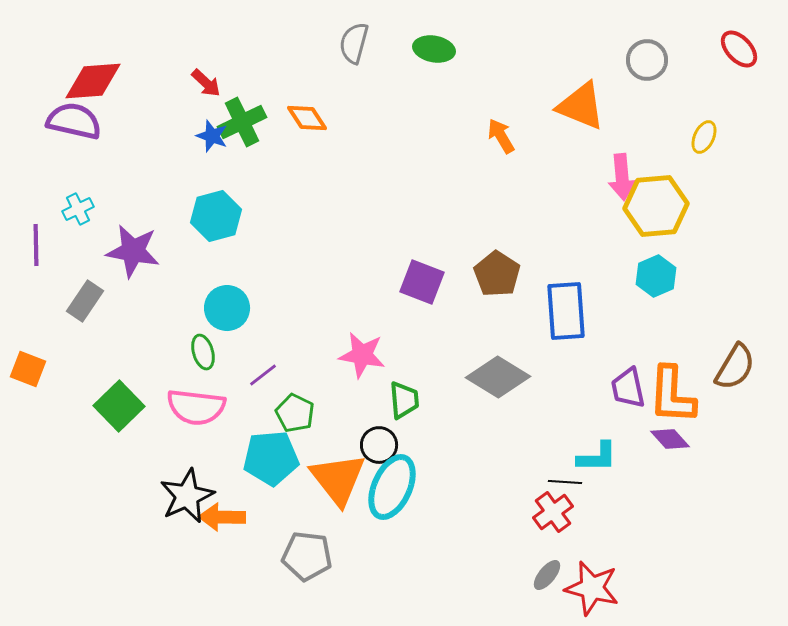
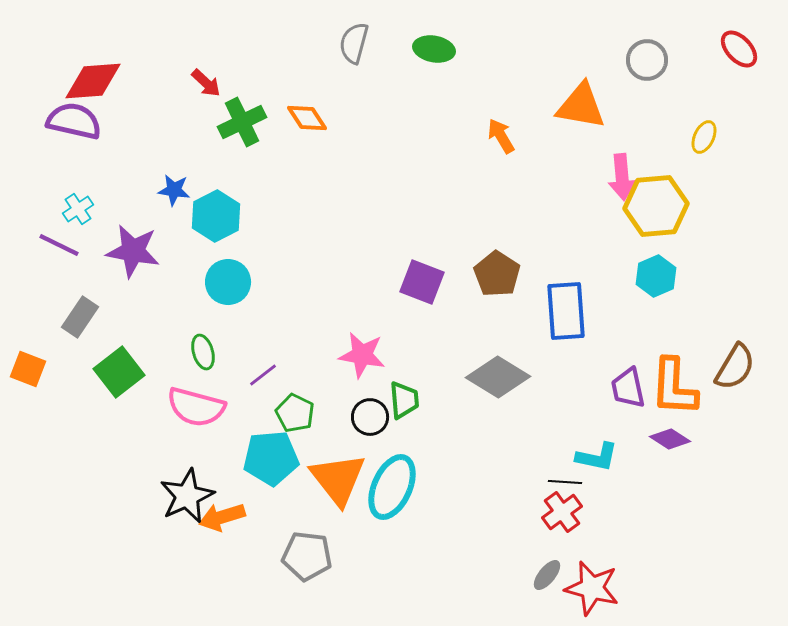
orange triangle at (581, 106): rotated 12 degrees counterclockwise
blue star at (212, 136): moved 38 px left, 54 px down; rotated 12 degrees counterclockwise
cyan cross at (78, 209): rotated 8 degrees counterclockwise
cyan hexagon at (216, 216): rotated 12 degrees counterclockwise
purple line at (36, 245): moved 23 px right; rotated 63 degrees counterclockwise
gray rectangle at (85, 301): moved 5 px left, 16 px down
cyan circle at (227, 308): moved 1 px right, 26 px up
orange L-shape at (672, 395): moved 2 px right, 8 px up
green square at (119, 406): moved 34 px up; rotated 6 degrees clockwise
pink semicircle at (196, 407): rotated 8 degrees clockwise
purple diamond at (670, 439): rotated 15 degrees counterclockwise
black circle at (379, 445): moved 9 px left, 28 px up
cyan L-shape at (597, 457): rotated 12 degrees clockwise
red cross at (553, 512): moved 9 px right
orange arrow at (222, 517): rotated 18 degrees counterclockwise
